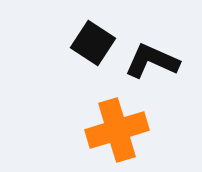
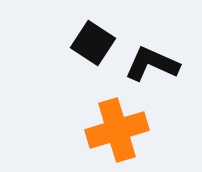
black L-shape: moved 3 px down
